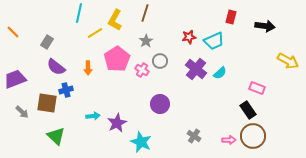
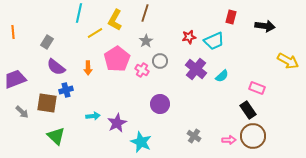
orange line: rotated 40 degrees clockwise
cyan semicircle: moved 2 px right, 3 px down
